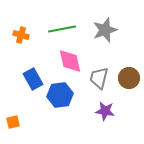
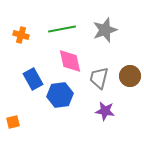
brown circle: moved 1 px right, 2 px up
